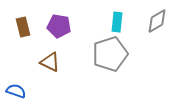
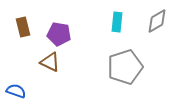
purple pentagon: moved 8 px down
gray pentagon: moved 15 px right, 13 px down
